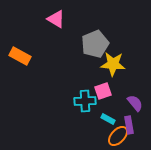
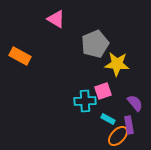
yellow star: moved 4 px right
